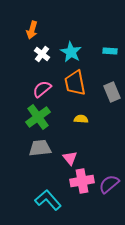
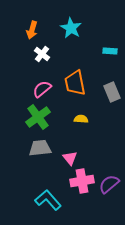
cyan star: moved 24 px up
